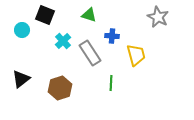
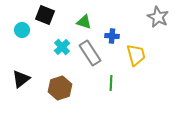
green triangle: moved 5 px left, 7 px down
cyan cross: moved 1 px left, 6 px down
